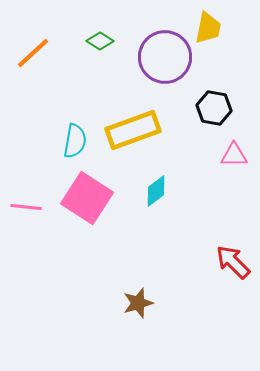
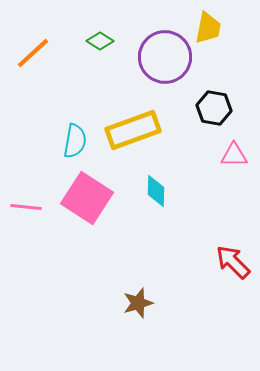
cyan diamond: rotated 52 degrees counterclockwise
